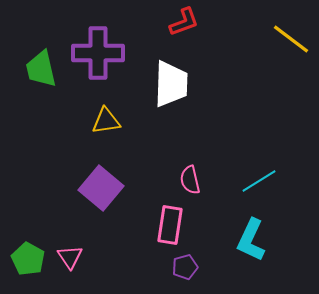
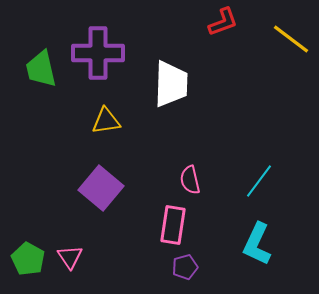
red L-shape: moved 39 px right
cyan line: rotated 21 degrees counterclockwise
pink rectangle: moved 3 px right
cyan L-shape: moved 6 px right, 4 px down
